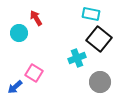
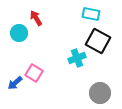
black square: moved 1 px left, 2 px down; rotated 10 degrees counterclockwise
gray circle: moved 11 px down
blue arrow: moved 4 px up
